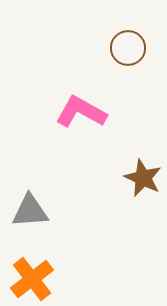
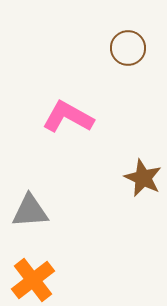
pink L-shape: moved 13 px left, 5 px down
orange cross: moved 1 px right, 1 px down
